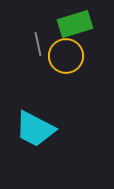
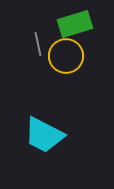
cyan trapezoid: moved 9 px right, 6 px down
